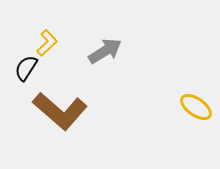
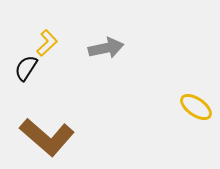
gray arrow: moved 1 px right, 3 px up; rotated 20 degrees clockwise
brown L-shape: moved 13 px left, 26 px down
